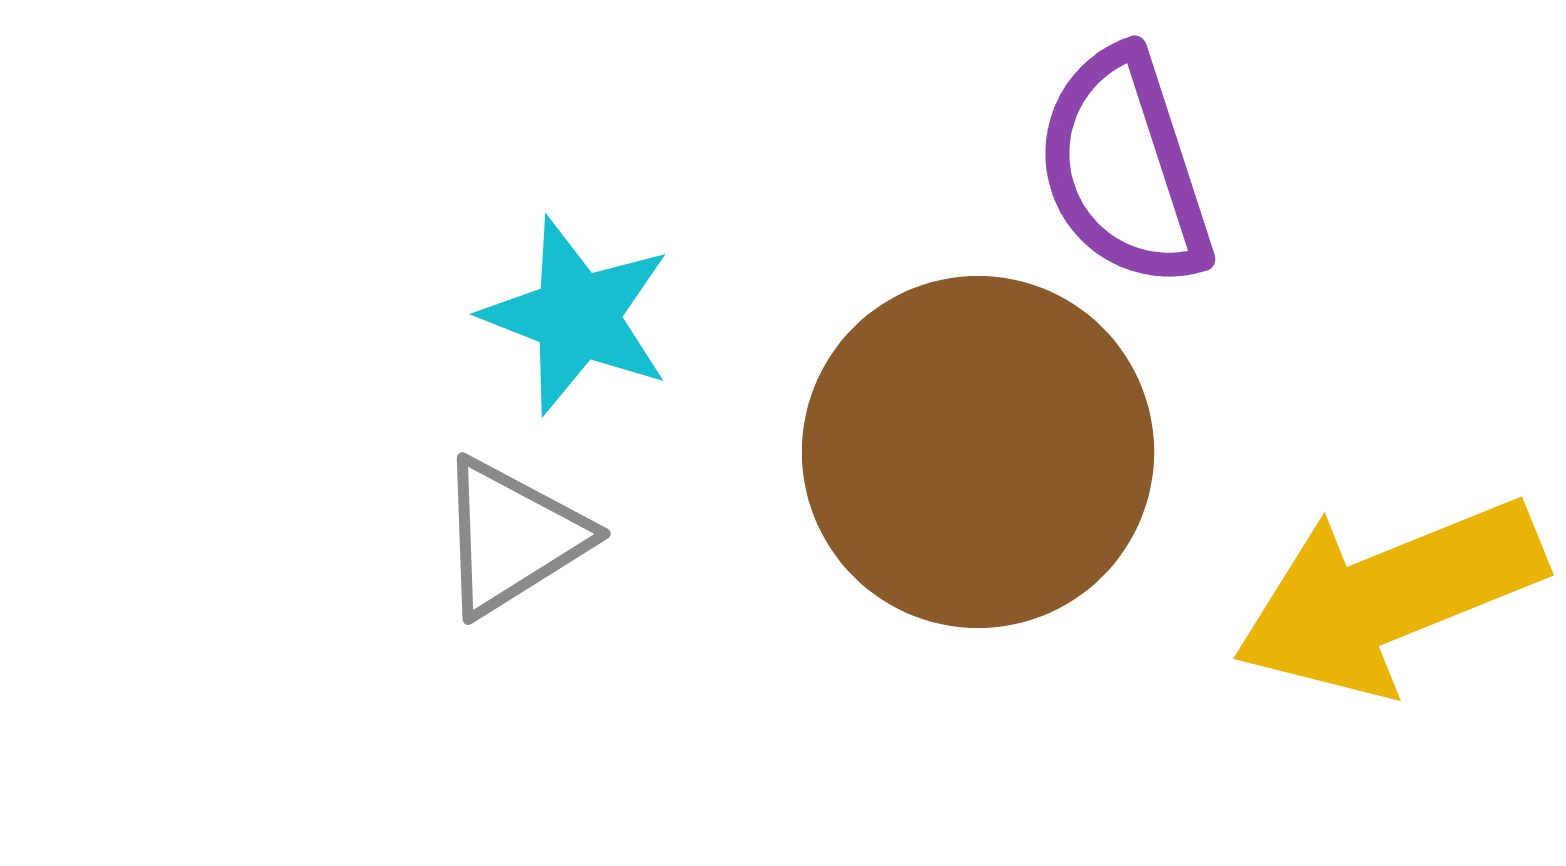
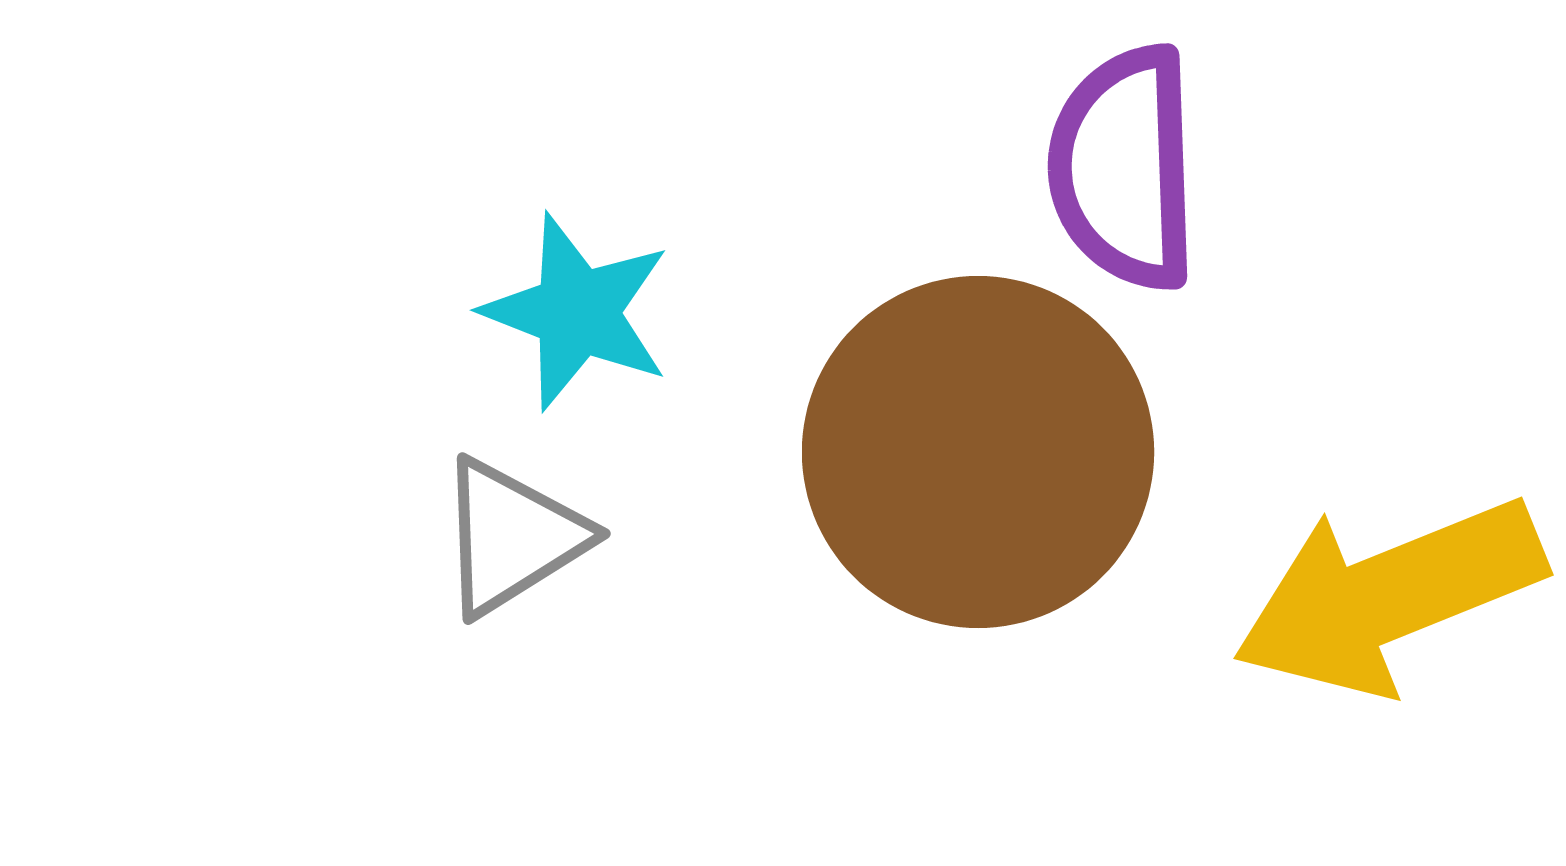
purple semicircle: rotated 16 degrees clockwise
cyan star: moved 4 px up
